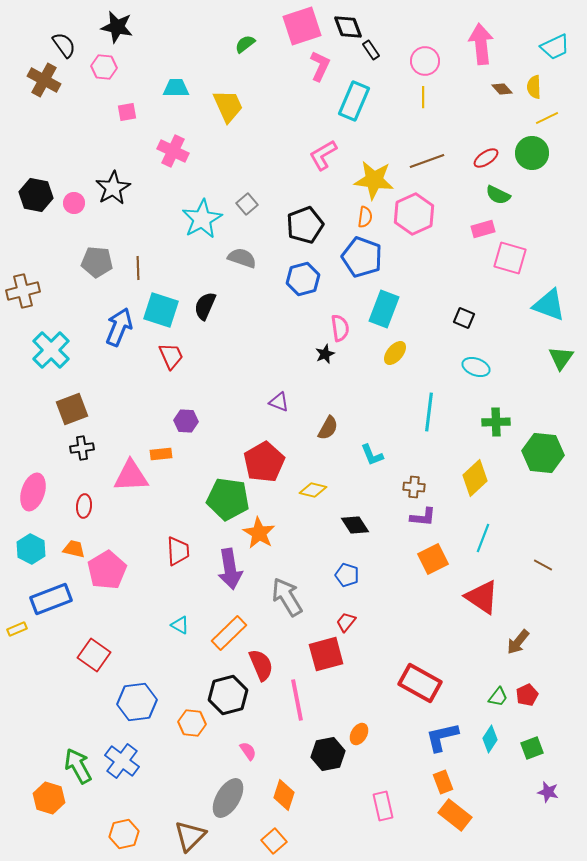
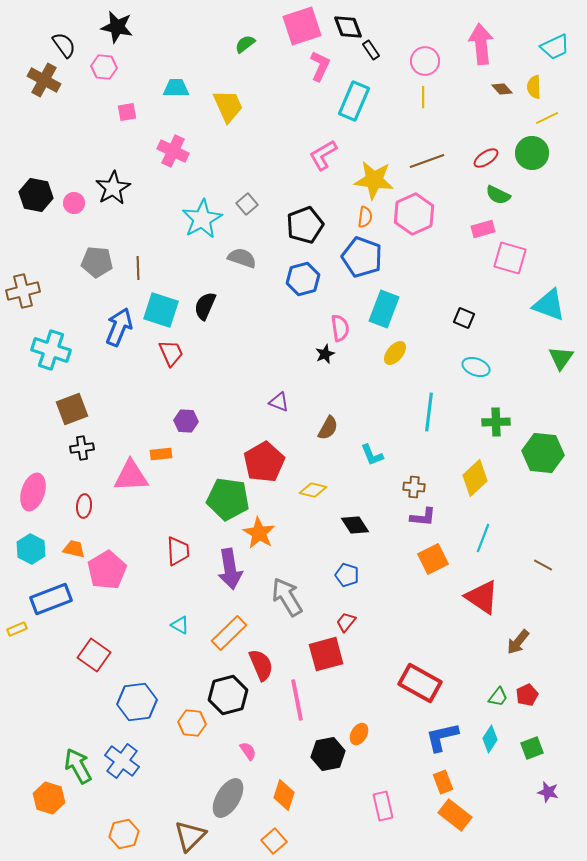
cyan cross at (51, 350): rotated 27 degrees counterclockwise
red trapezoid at (171, 356): moved 3 px up
